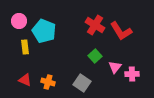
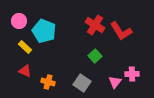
yellow rectangle: rotated 40 degrees counterclockwise
pink triangle: moved 15 px down
red triangle: moved 9 px up
